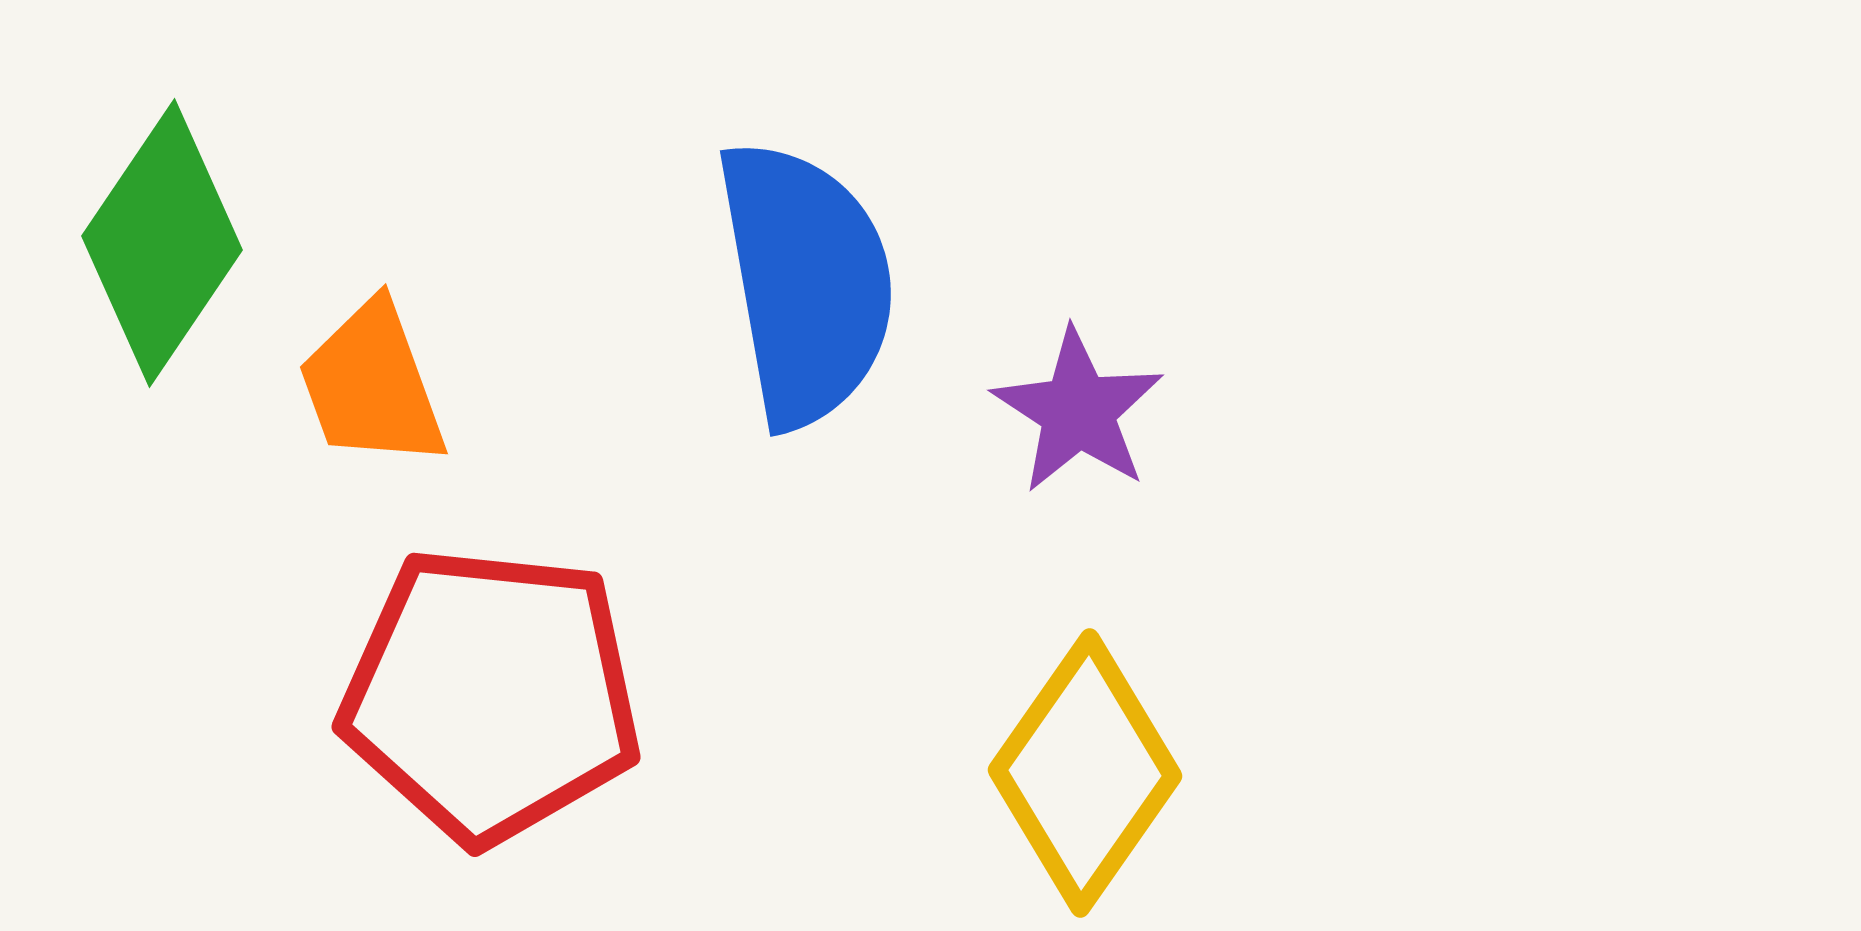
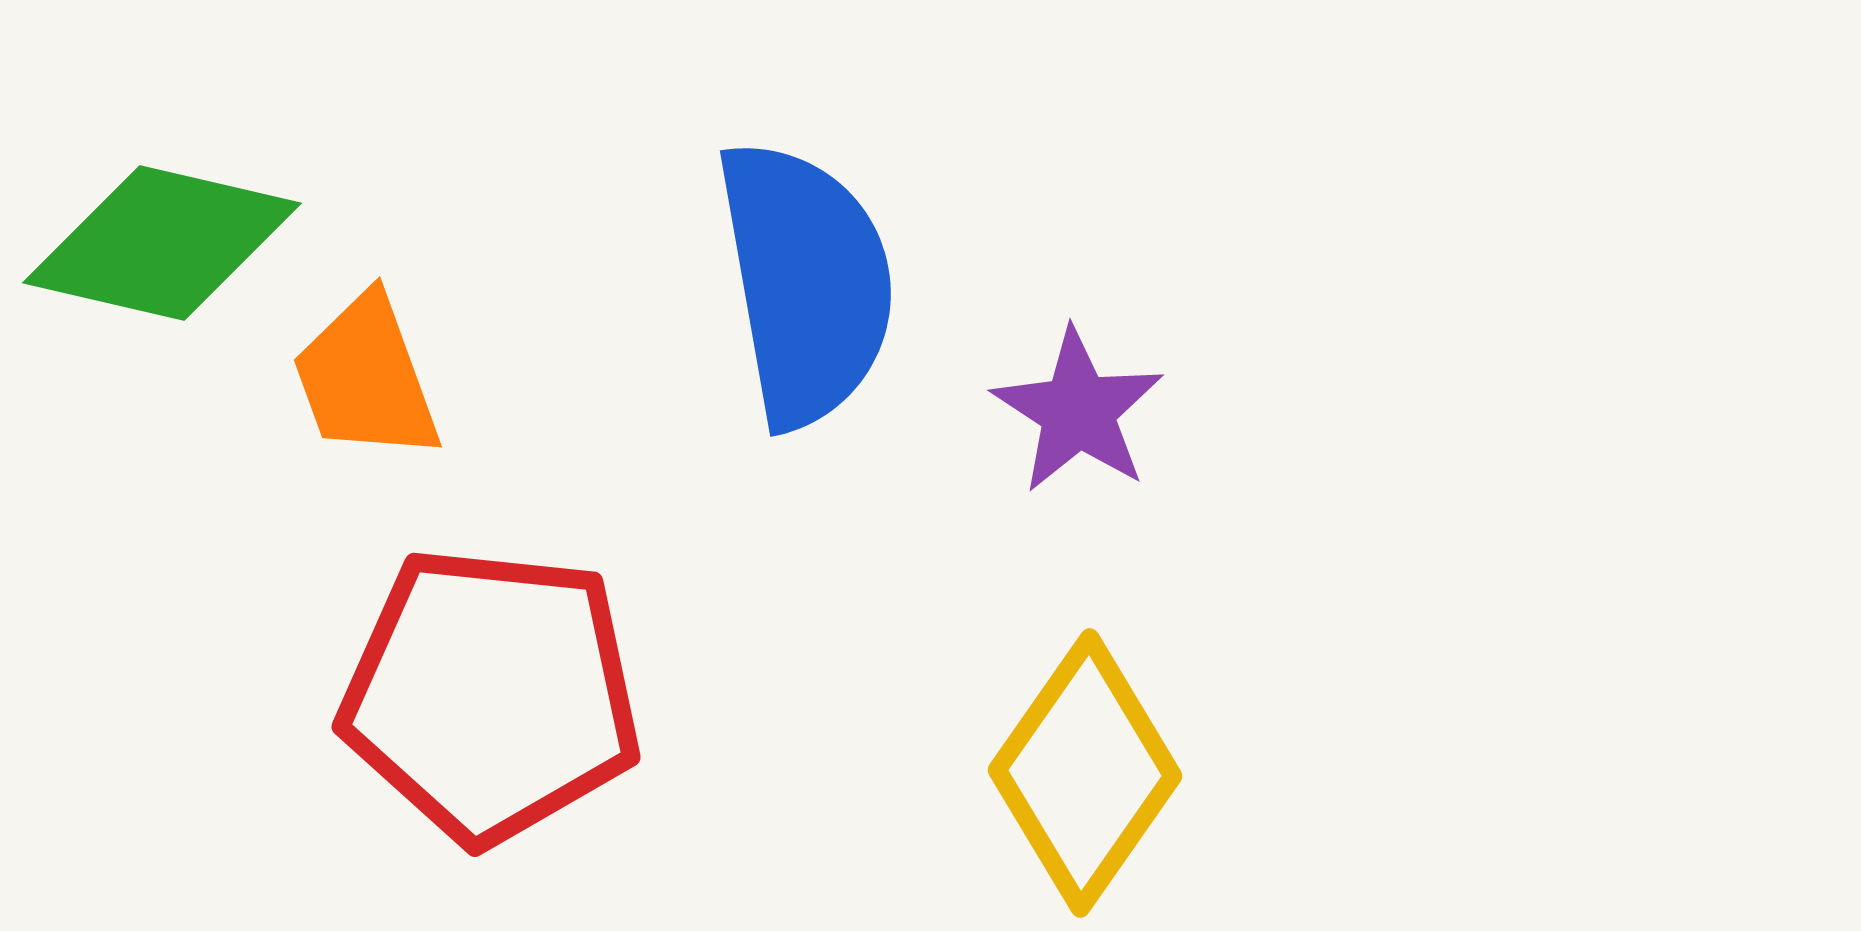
green diamond: rotated 69 degrees clockwise
orange trapezoid: moved 6 px left, 7 px up
